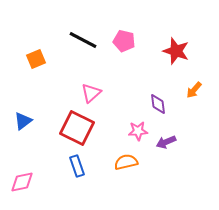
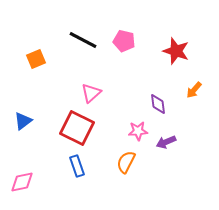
orange semicircle: rotated 50 degrees counterclockwise
